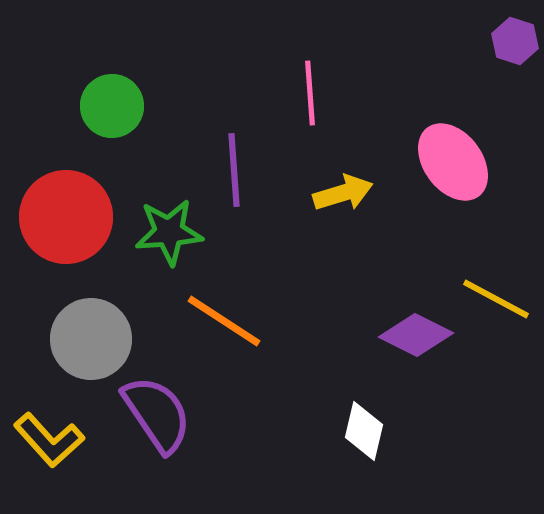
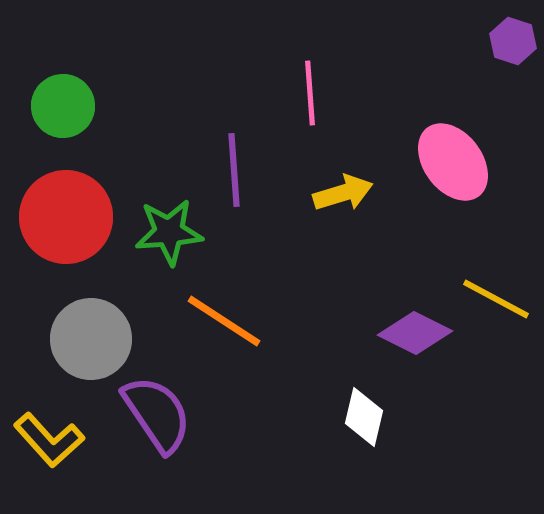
purple hexagon: moved 2 px left
green circle: moved 49 px left
purple diamond: moved 1 px left, 2 px up
white diamond: moved 14 px up
